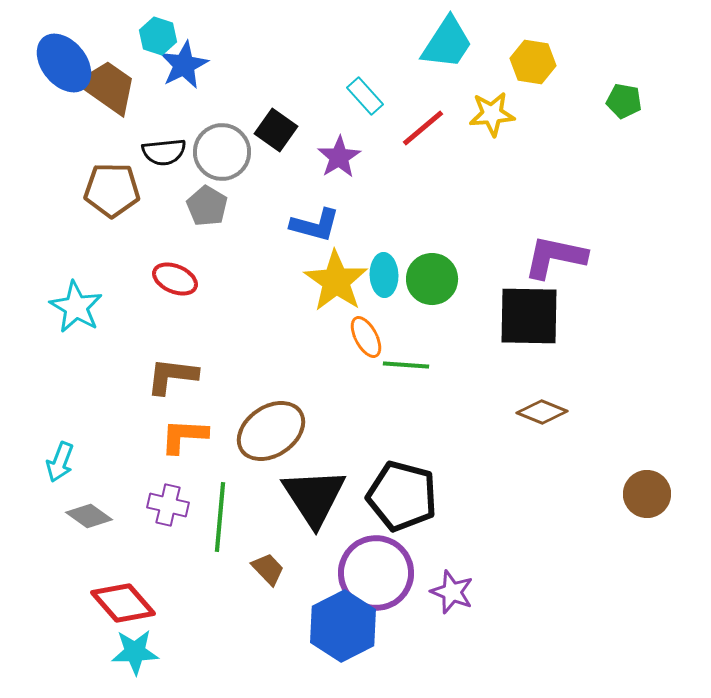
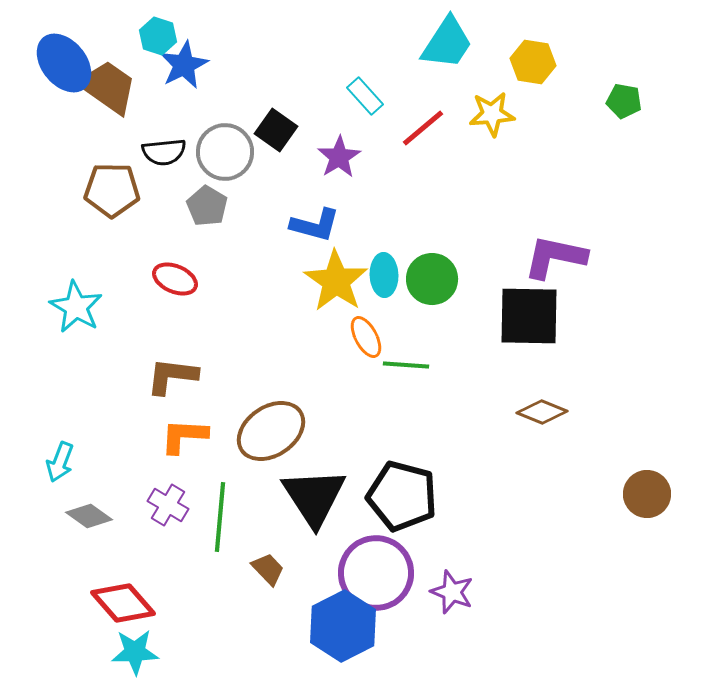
gray circle at (222, 152): moved 3 px right
purple cross at (168, 505): rotated 18 degrees clockwise
